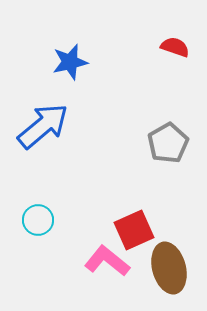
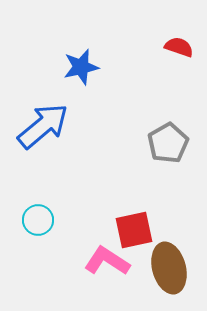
red semicircle: moved 4 px right
blue star: moved 11 px right, 5 px down
red square: rotated 12 degrees clockwise
pink L-shape: rotated 6 degrees counterclockwise
